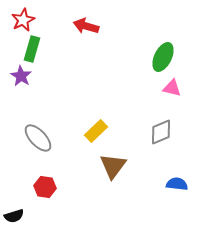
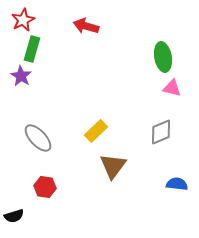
green ellipse: rotated 36 degrees counterclockwise
